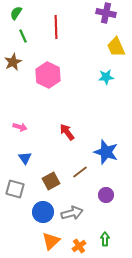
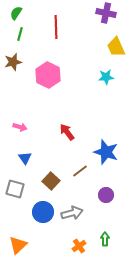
green line: moved 3 px left, 2 px up; rotated 40 degrees clockwise
brown star: rotated 12 degrees clockwise
brown line: moved 1 px up
brown square: rotated 18 degrees counterclockwise
orange triangle: moved 33 px left, 4 px down
